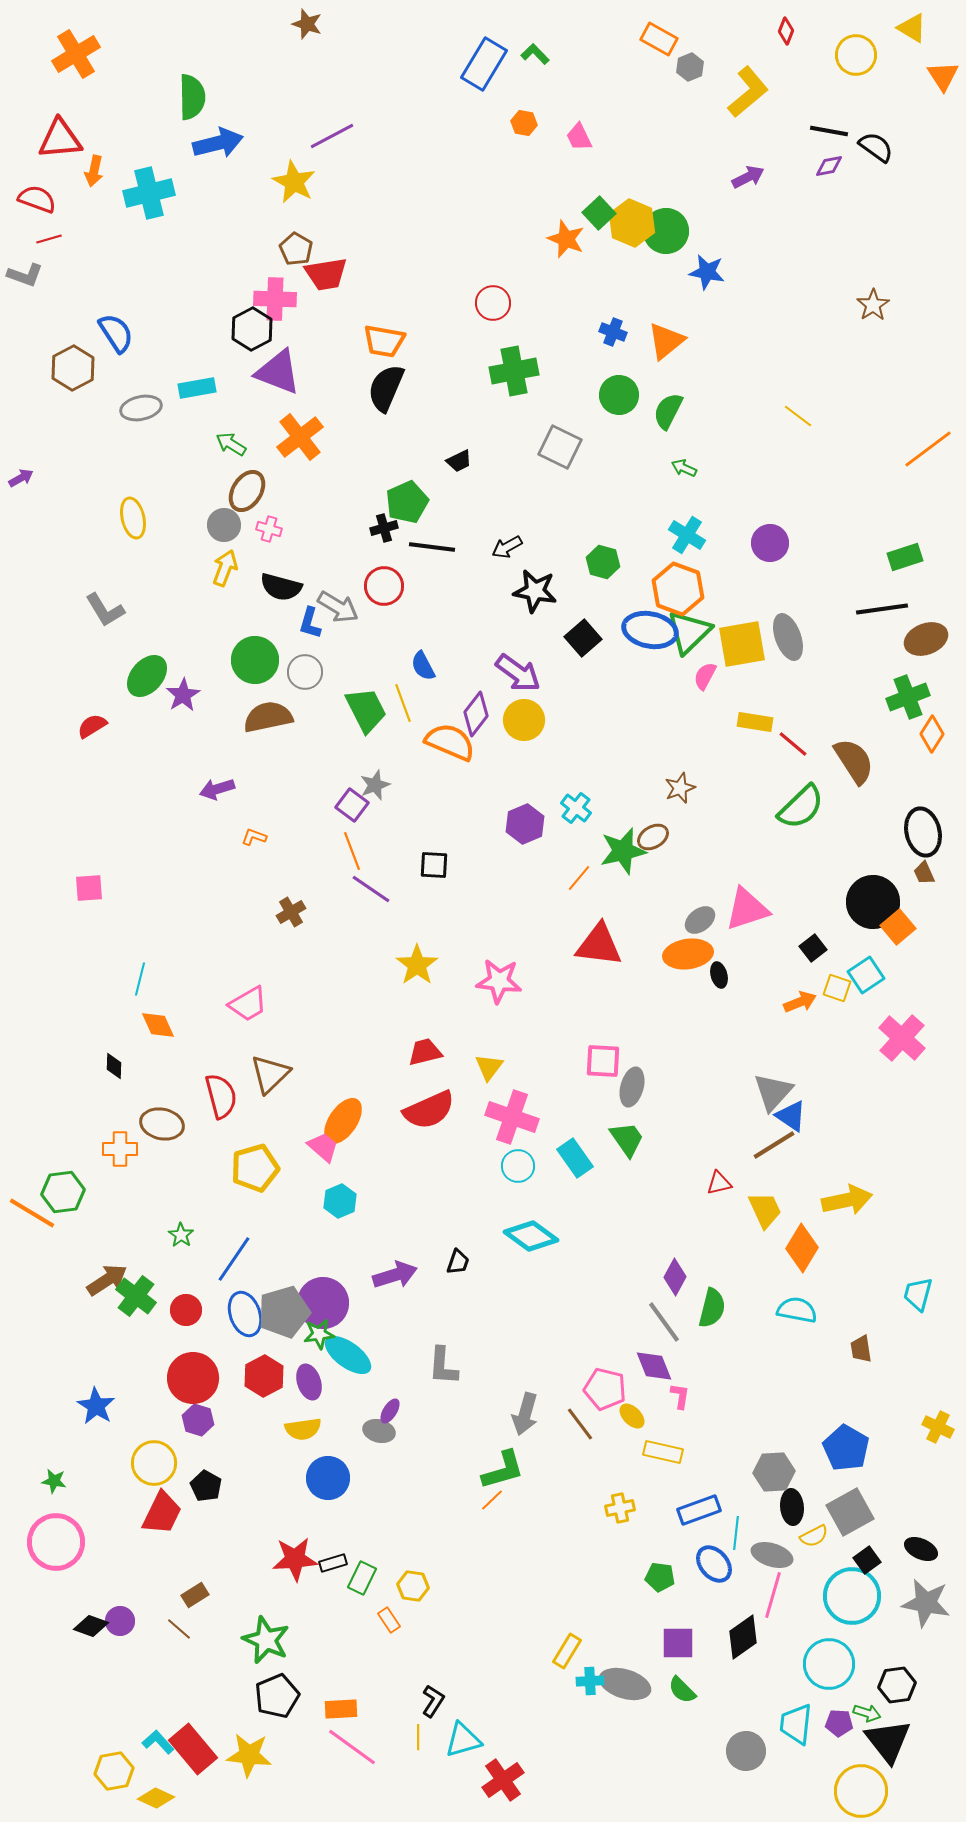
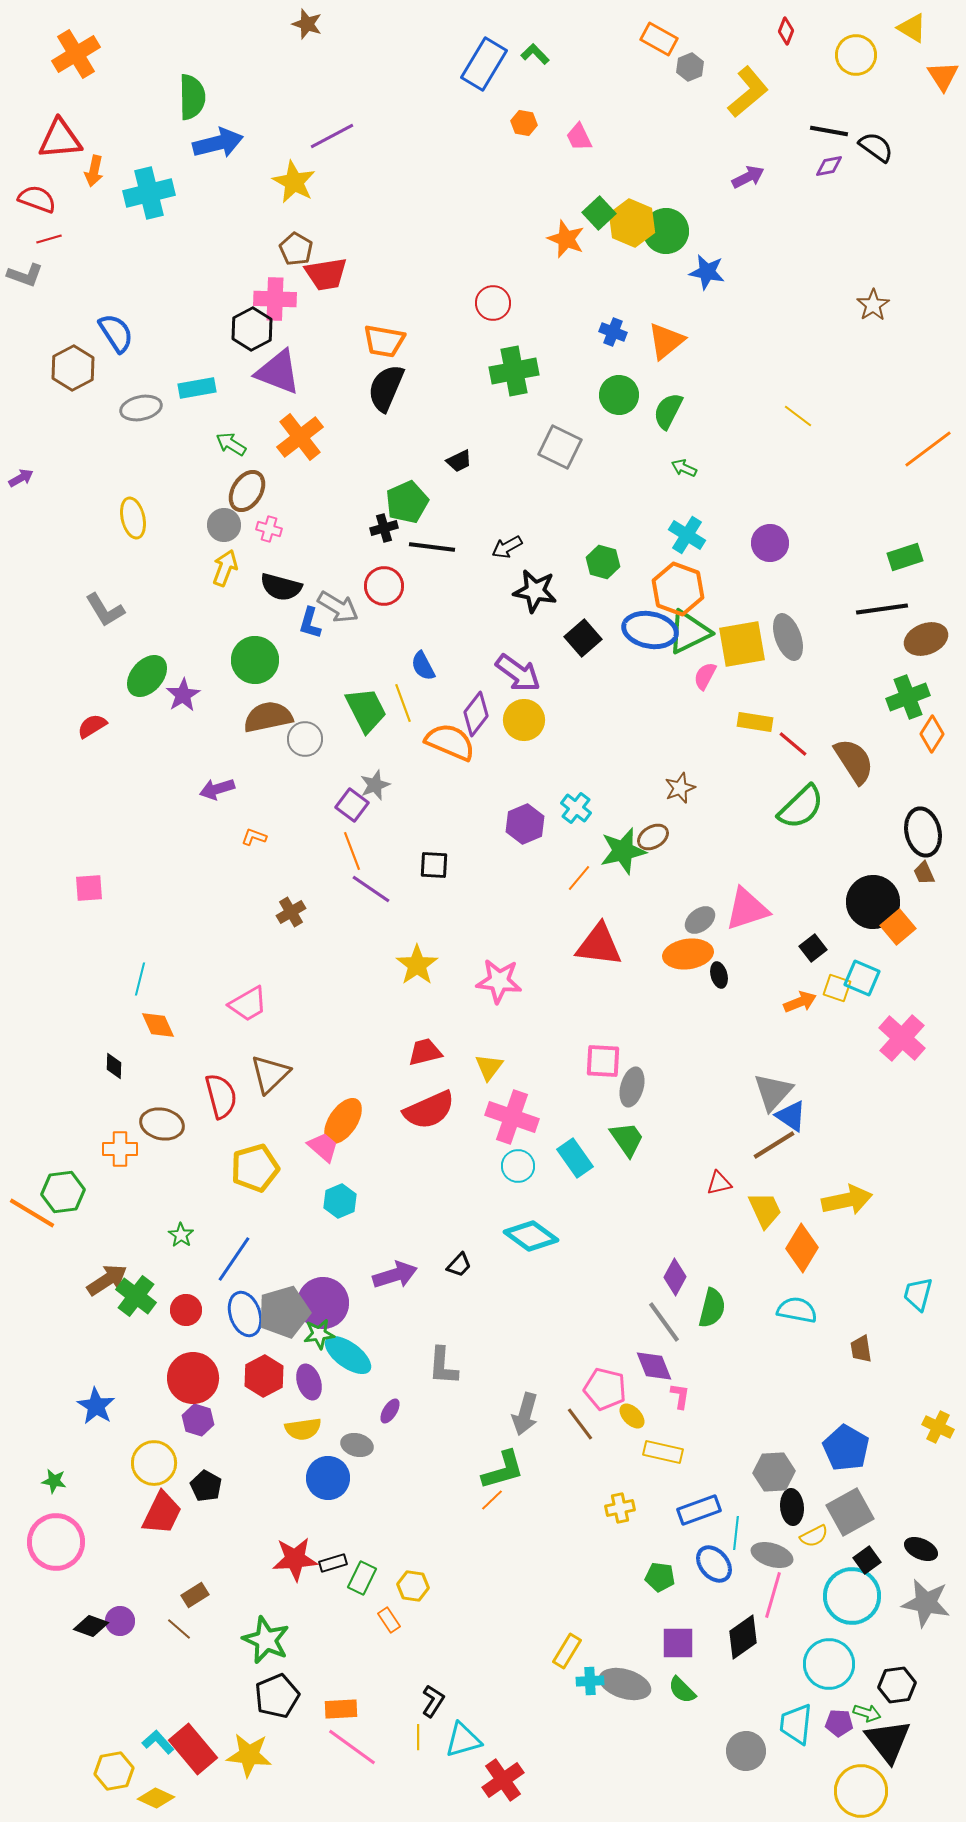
green triangle at (689, 632): rotated 18 degrees clockwise
gray circle at (305, 672): moved 67 px down
cyan square at (866, 975): moved 4 px left, 3 px down; rotated 33 degrees counterclockwise
black trapezoid at (458, 1262): moved 1 px right, 3 px down; rotated 24 degrees clockwise
gray ellipse at (379, 1431): moved 22 px left, 14 px down
